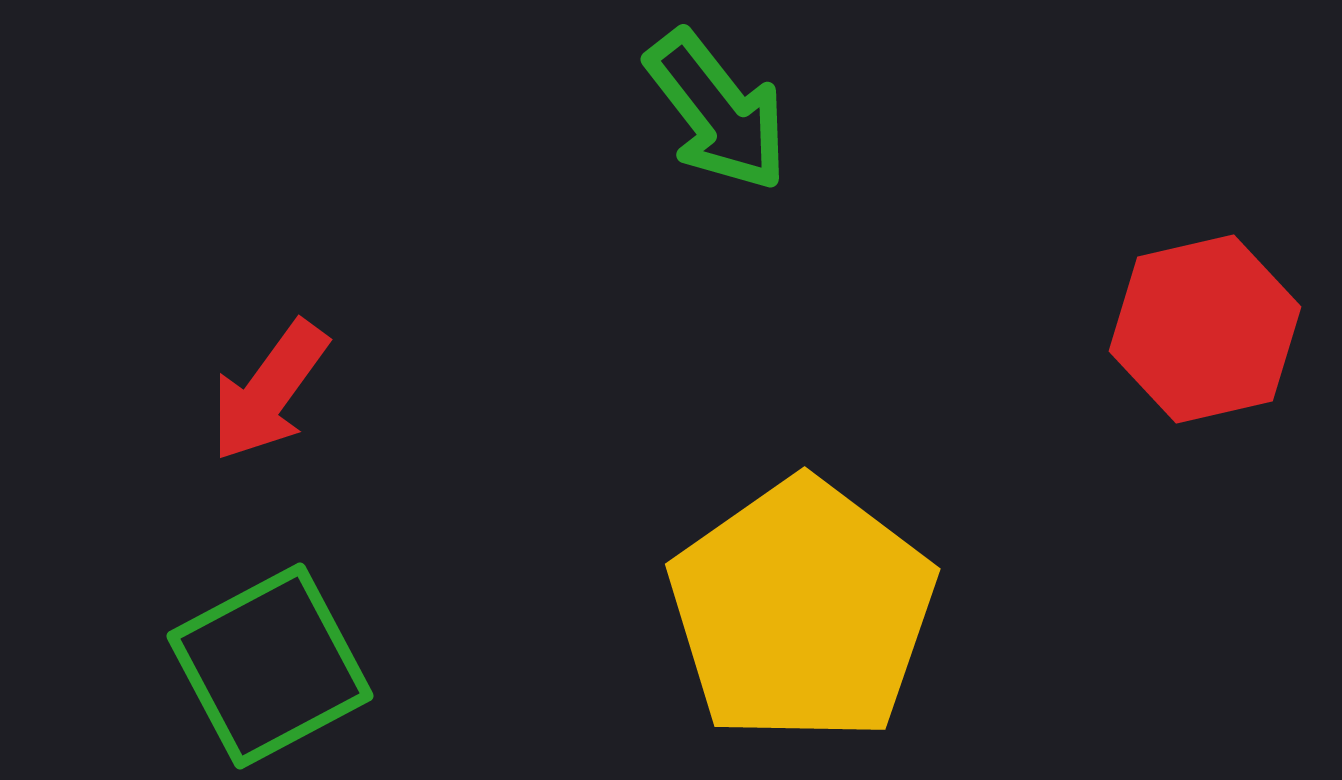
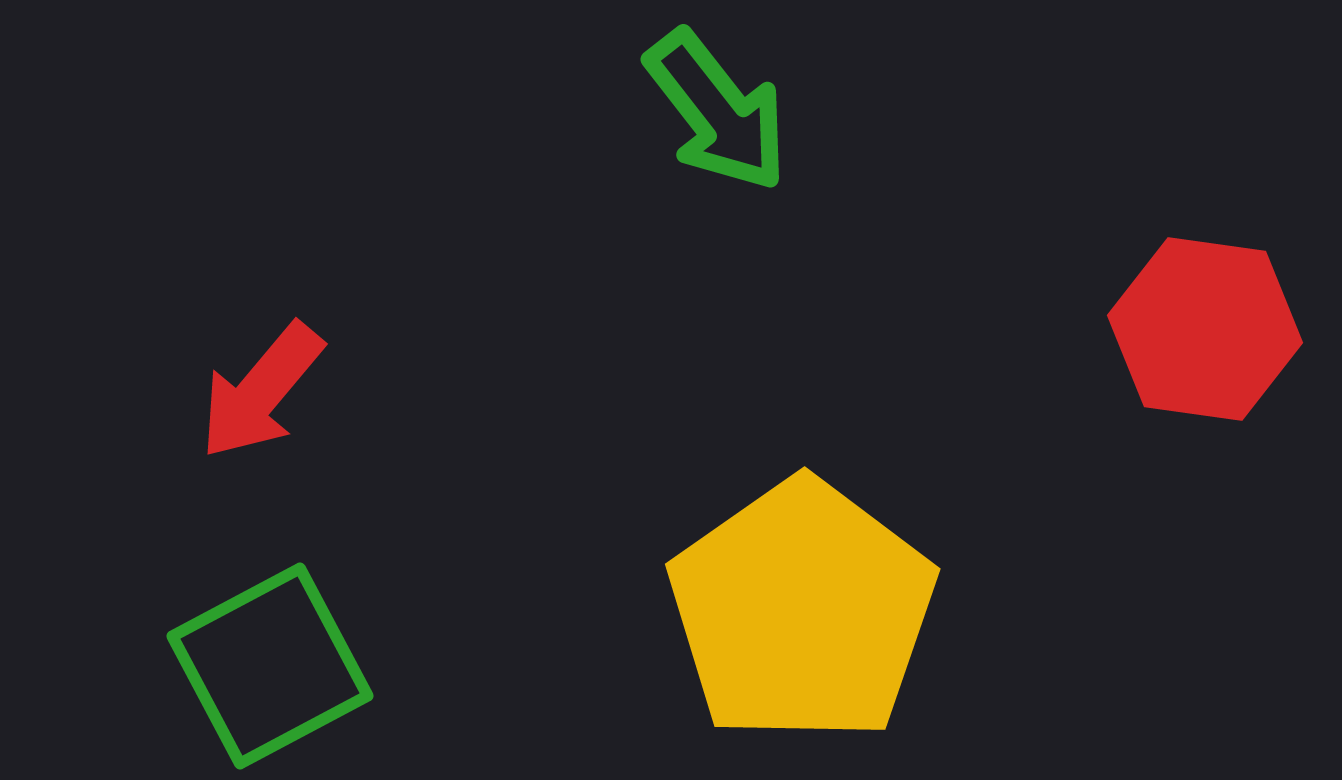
red hexagon: rotated 21 degrees clockwise
red arrow: moved 8 px left; rotated 4 degrees clockwise
